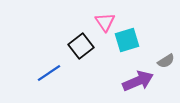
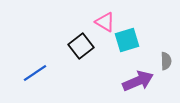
pink triangle: rotated 25 degrees counterclockwise
gray semicircle: rotated 60 degrees counterclockwise
blue line: moved 14 px left
